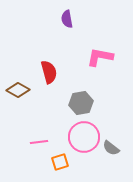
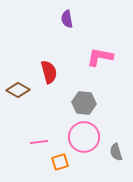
gray hexagon: moved 3 px right; rotated 15 degrees clockwise
gray semicircle: moved 5 px right, 4 px down; rotated 36 degrees clockwise
